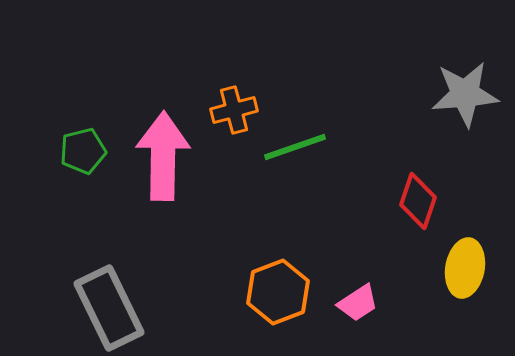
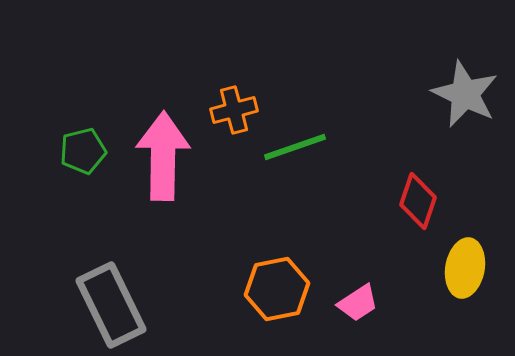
gray star: rotated 30 degrees clockwise
orange hexagon: moved 1 px left, 3 px up; rotated 10 degrees clockwise
gray rectangle: moved 2 px right, 3 px up
